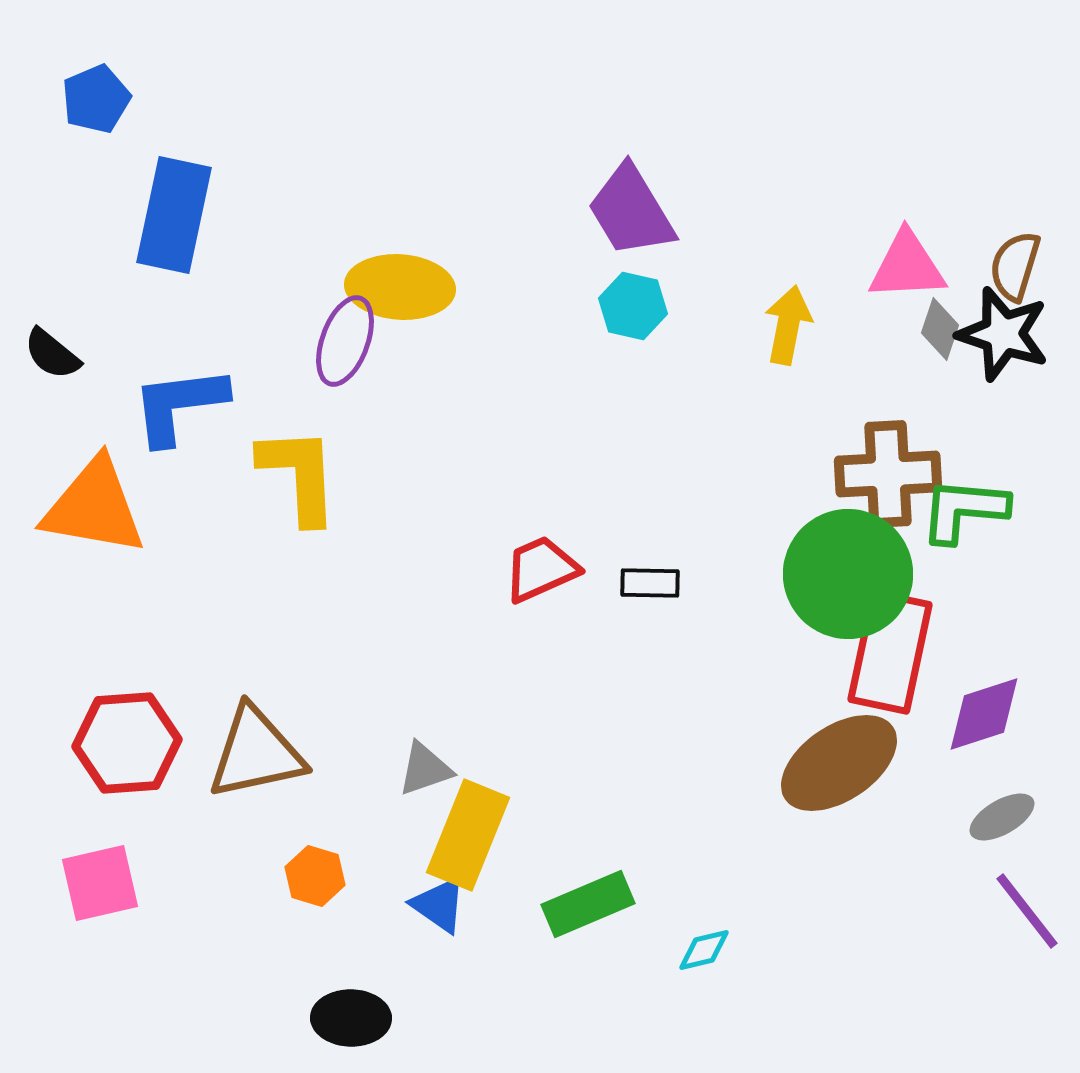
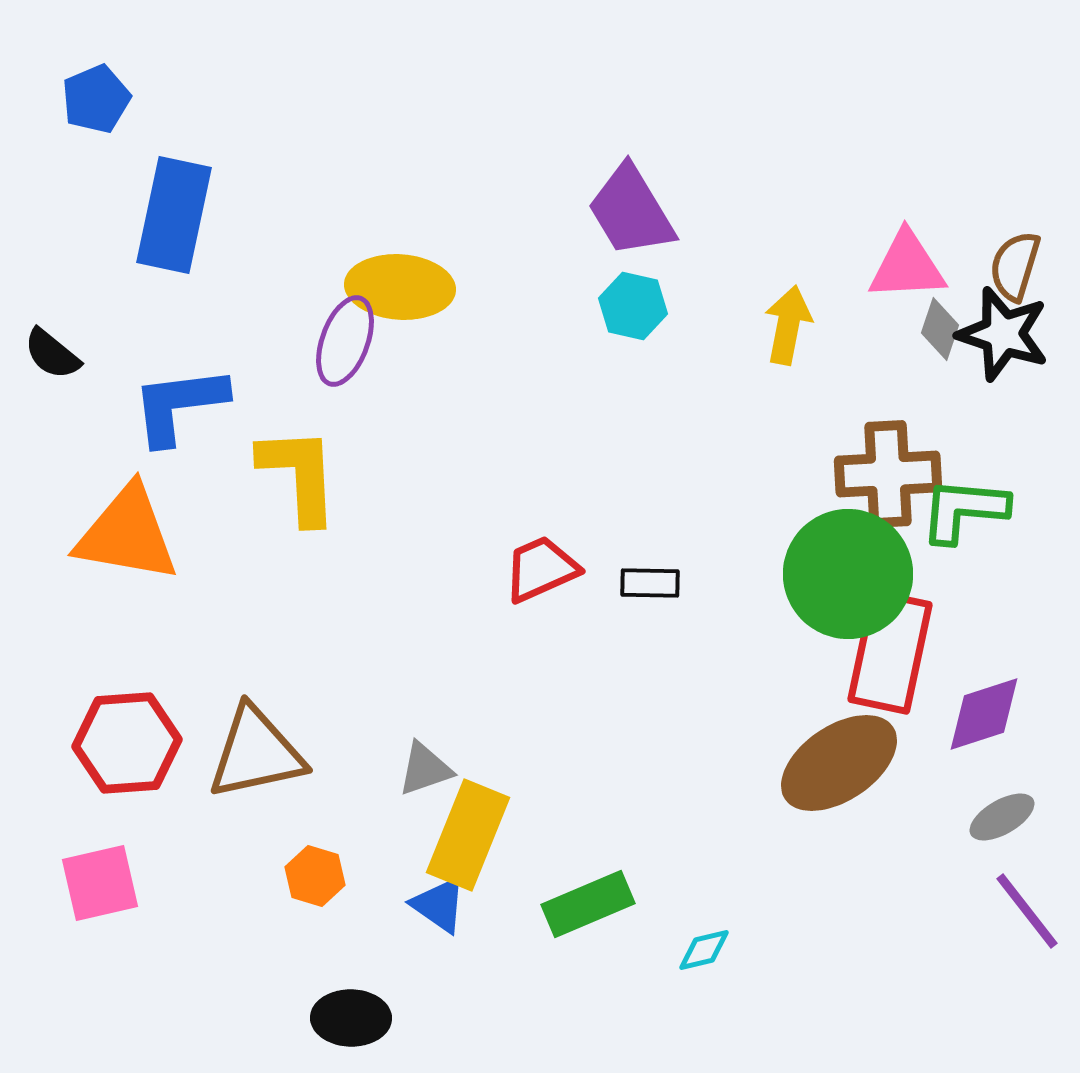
orange triangle: moved 33 px right, 27 px down
